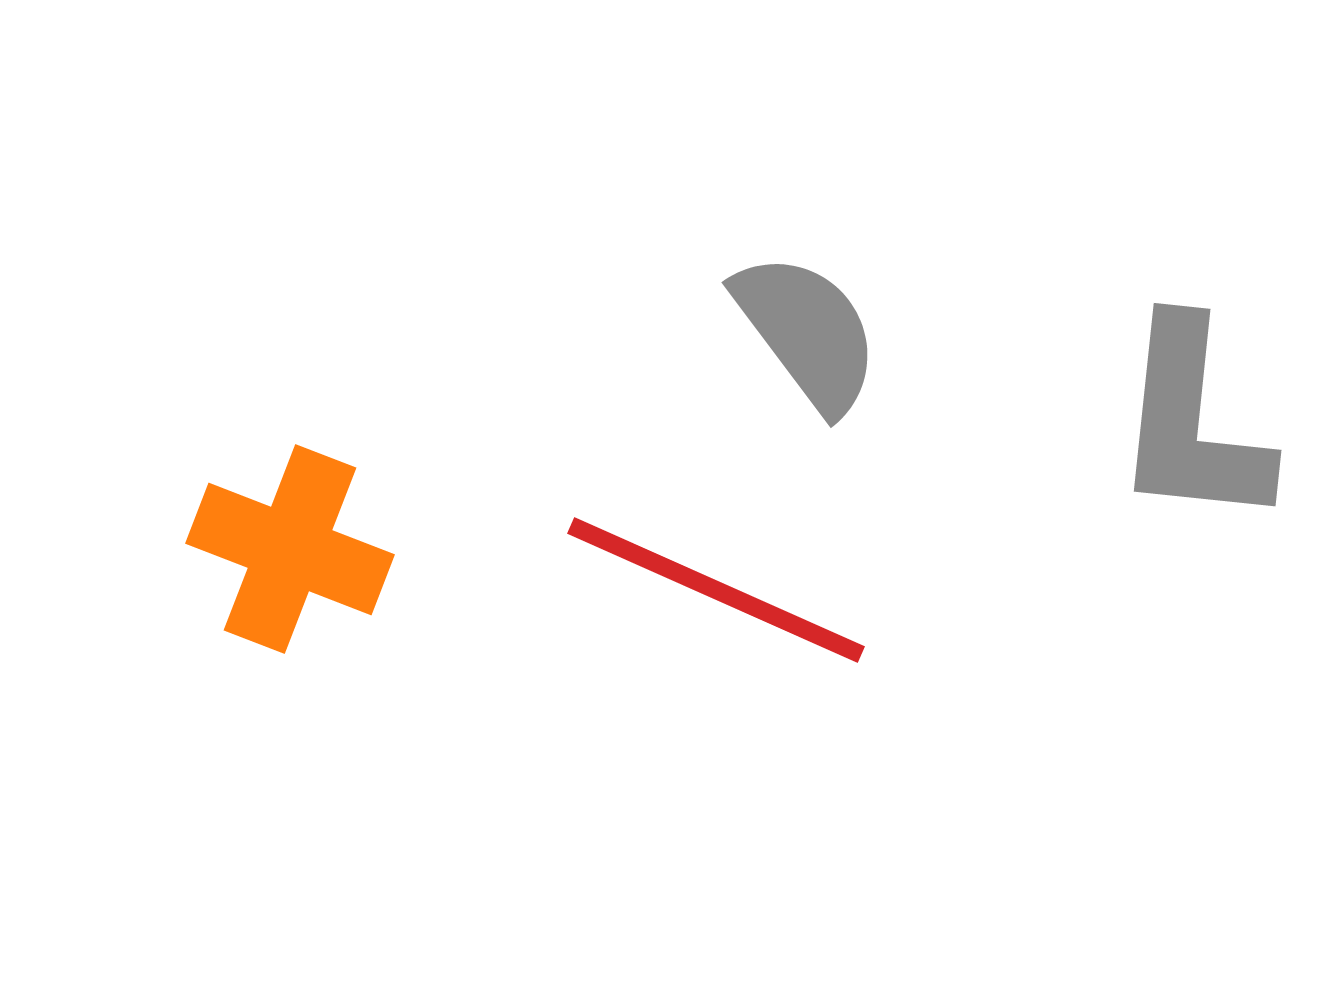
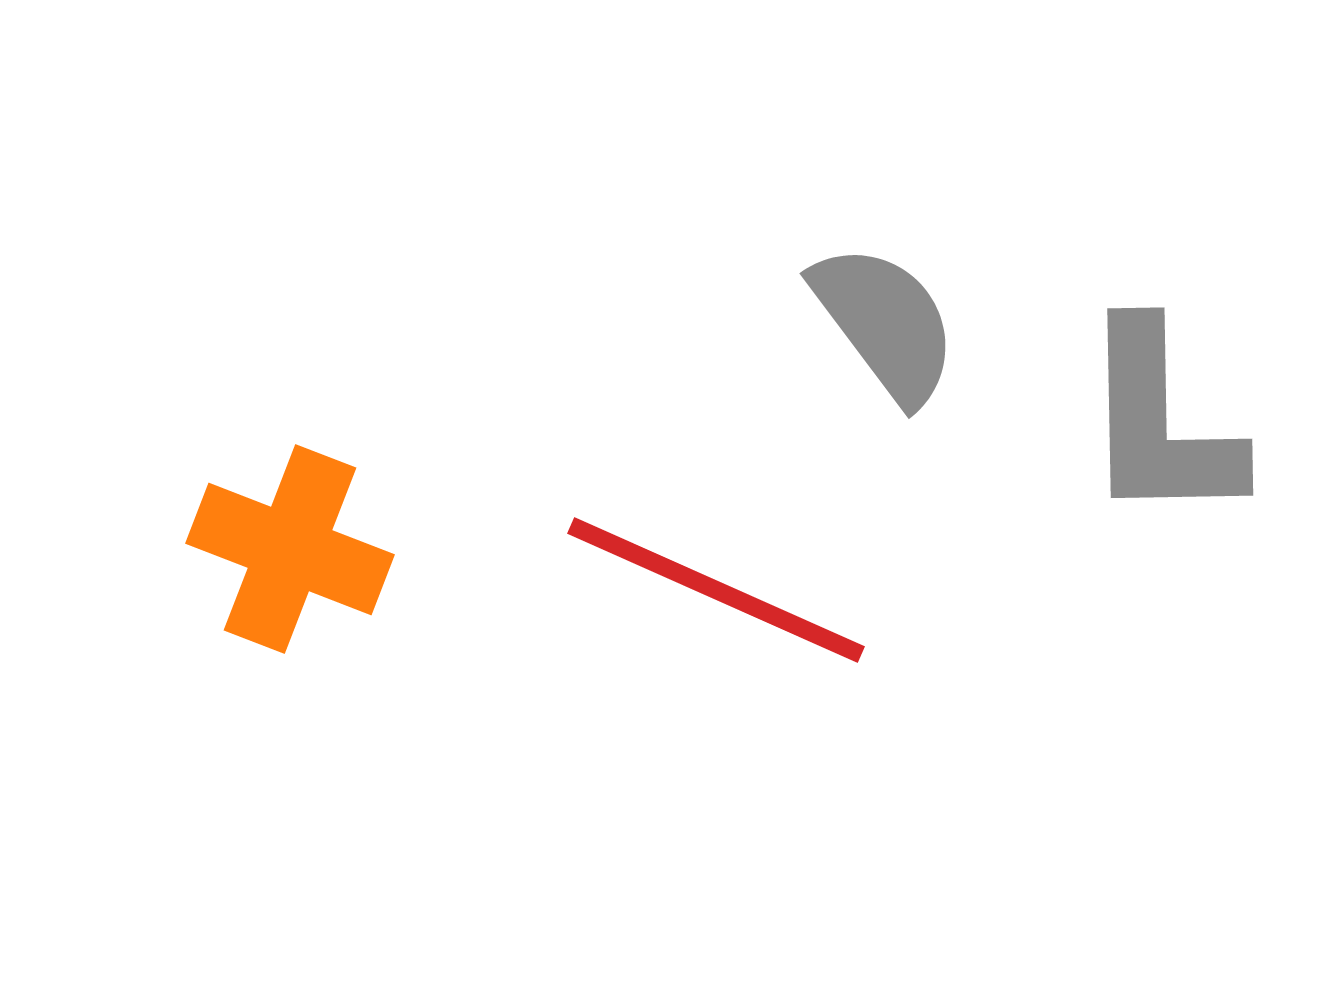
gray semicircle: moved 78 px right, 9 px up
gray L-shape: moved 32 px left; rotated 7 degrees counterclockwise
